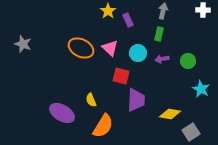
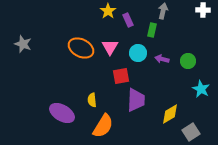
green rectangle: moved 7 px left, 4 px up
pink triangle: moved 1 px up; rotated 18 degrees clockwise
purple arrow: rotated 24 degrees clockwise
red square: rotated 24 degrees counterclockwise
yellow semicircle: moved 1 px right; rotated 16 degrees clockwise
yellow diamond: rotated 40 degrees counterclockwise
